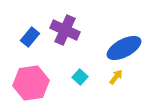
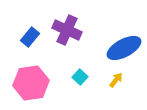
purple cross: moved 2 px right
yellow arrow: moved 3 px down
